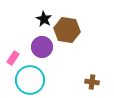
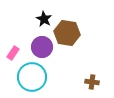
brown hexagon: moved 3 px down
pink rectangle: moved 5 px up
cyan circle: moved 2 px right, 3 px up
